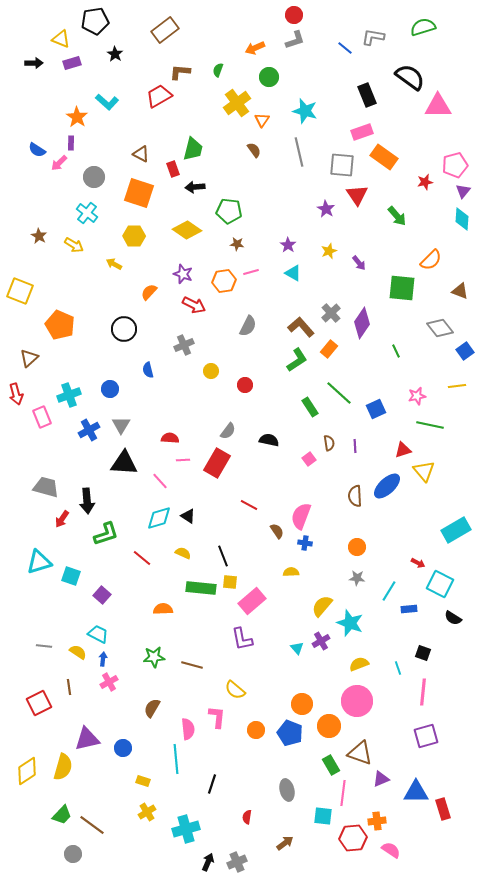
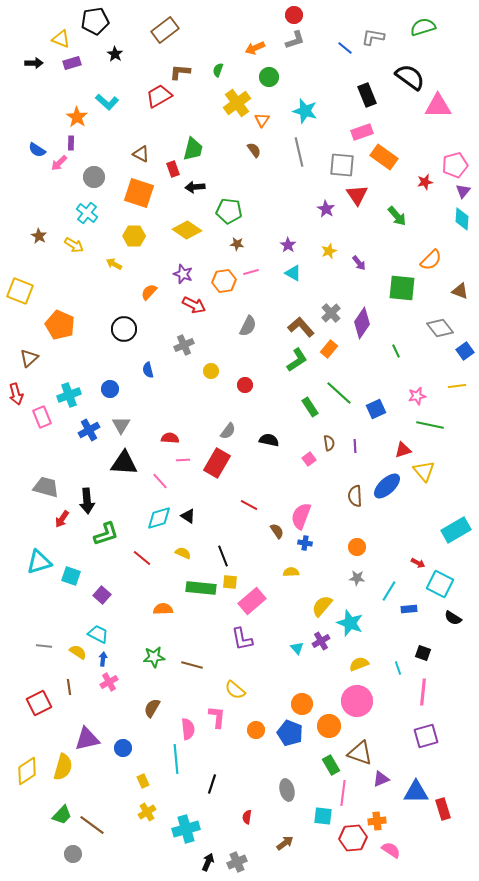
yellow rectangle at (143, 781): rotated 48 degrees clockwise
